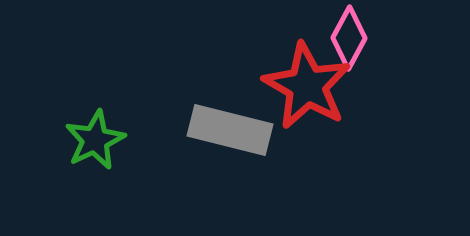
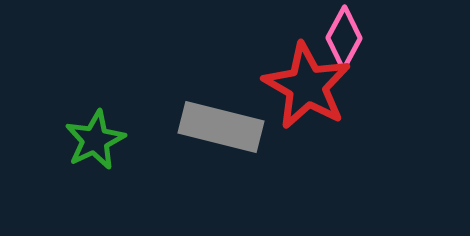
pink diamond: moved 5 px left
gray rectangle: moved 9 px left, 3 px up
